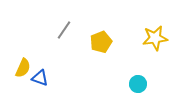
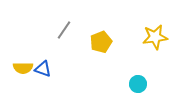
yellow star: moved 1 px up
yellow semicircle: rotated 66 degrees clockwise
blue triangle: moved 3 px right, 9 px up
